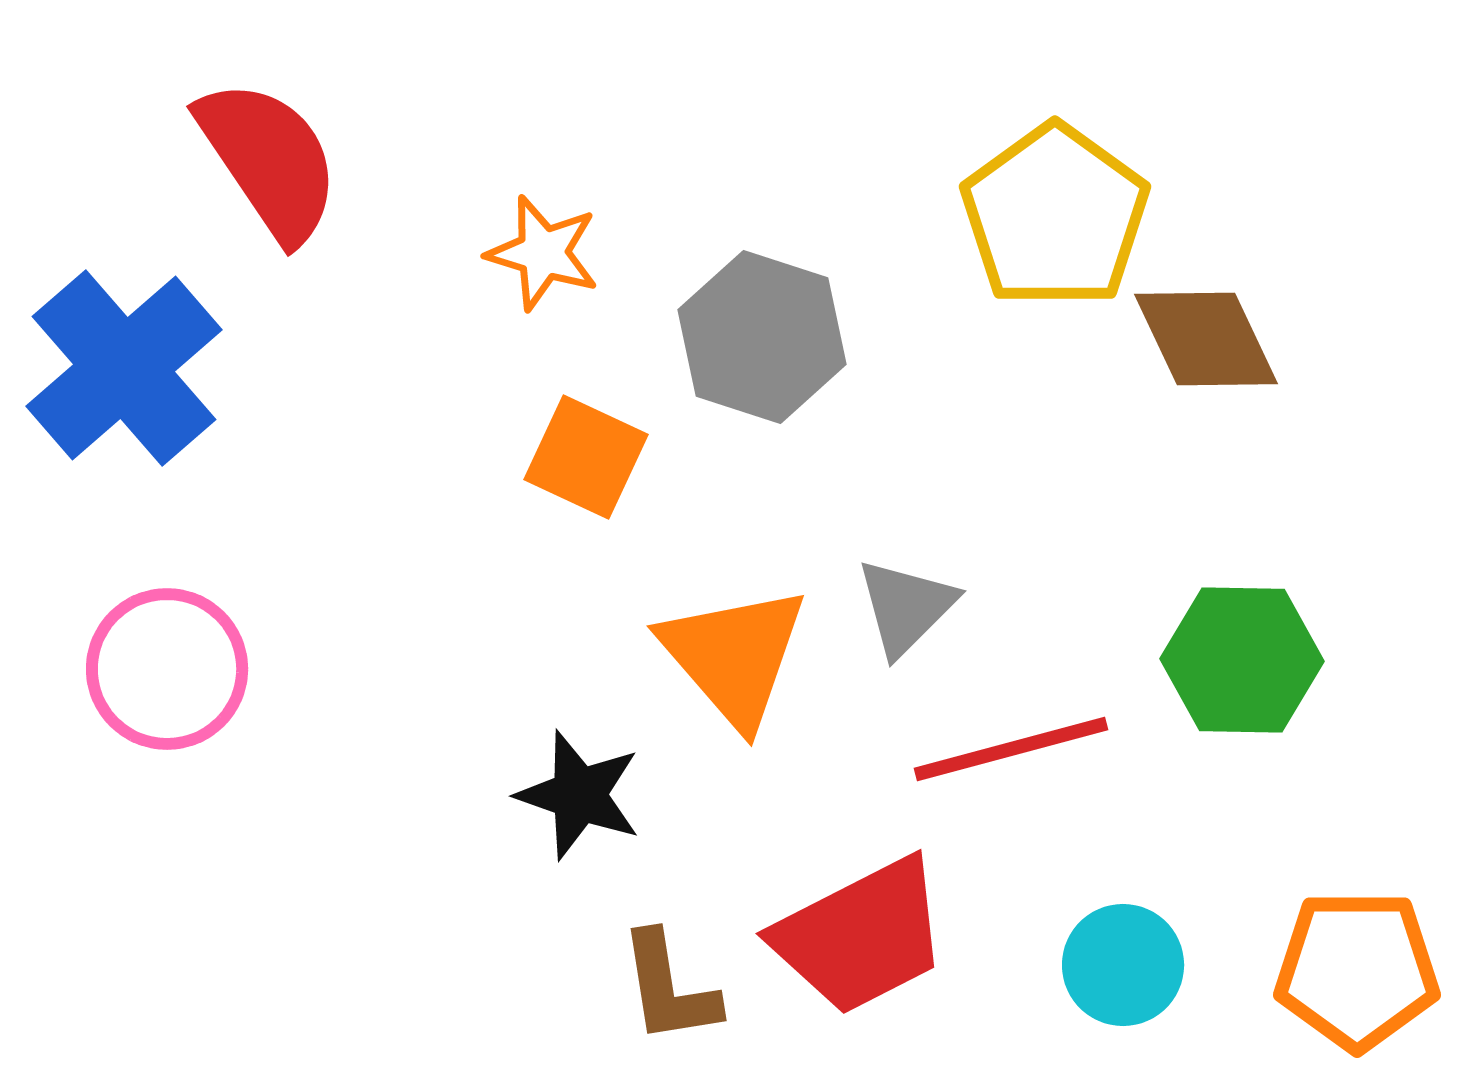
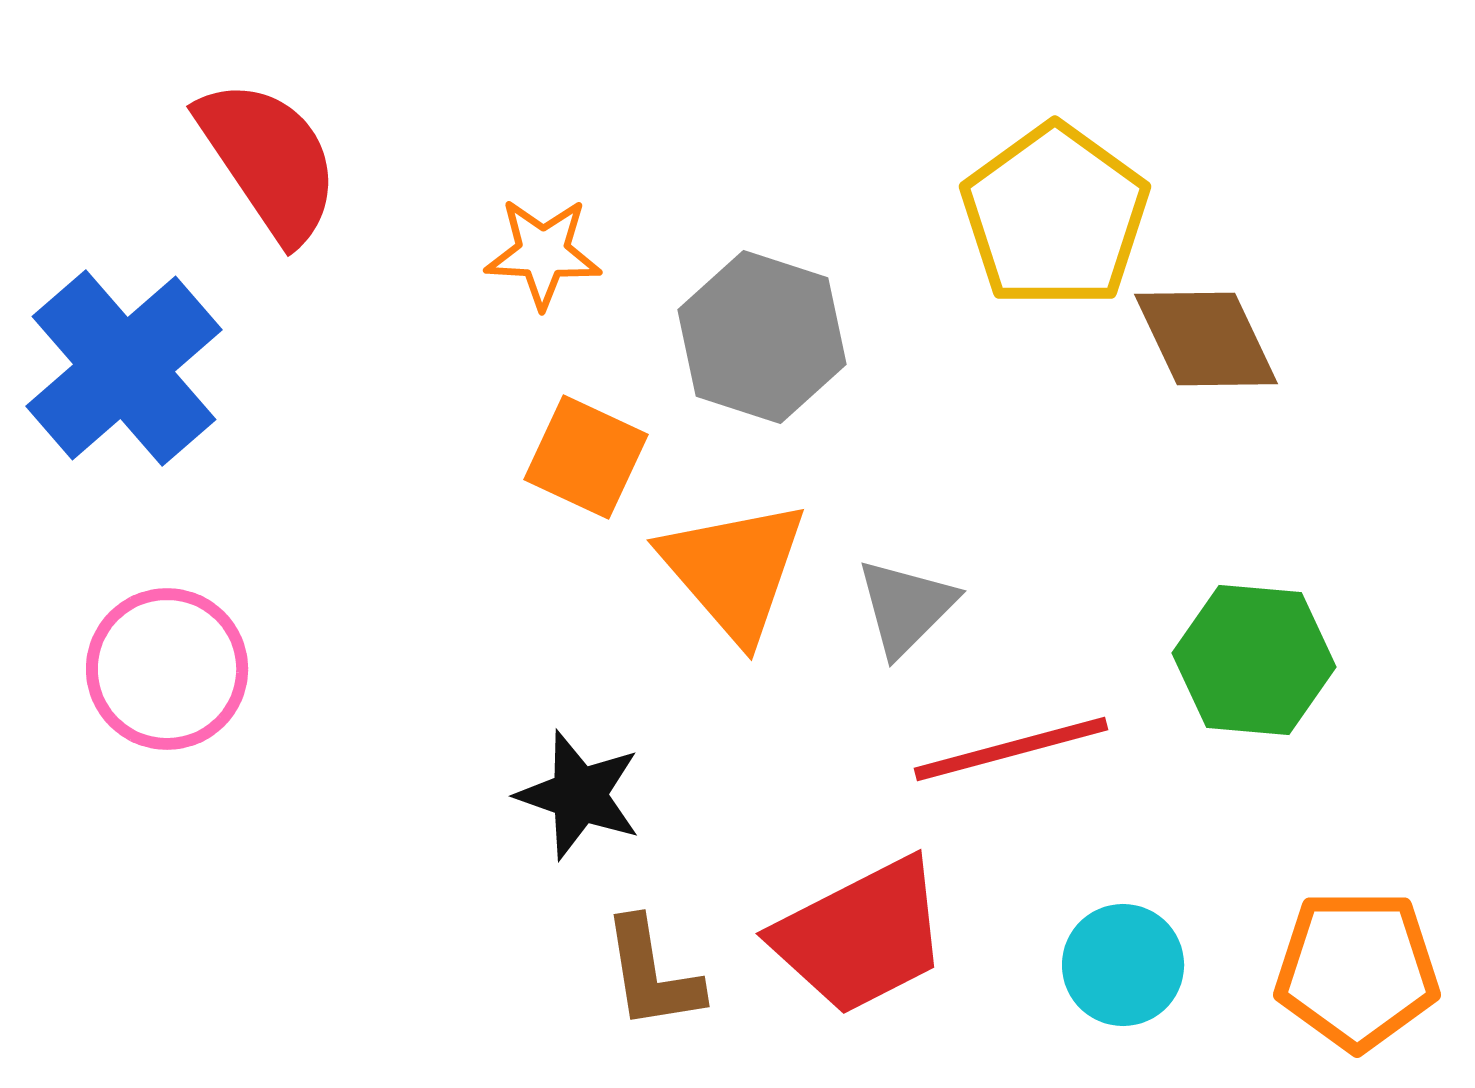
orange star: rotated 14 degrees counterclockwise
orange triangle: moved 86 px up
green hexagon: moved 12 px right; rotated 4 degrees clockwise
brown L-shape: moved 17 px left, 14 px up
